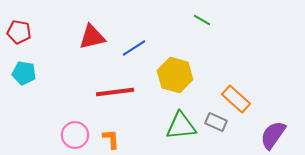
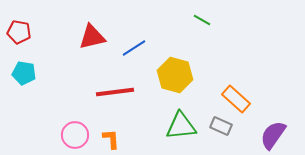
gray rectangle: moved 5 px right, 4 px down
